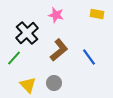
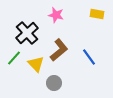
yellow triangle: moved 8 px right, 21 px up
